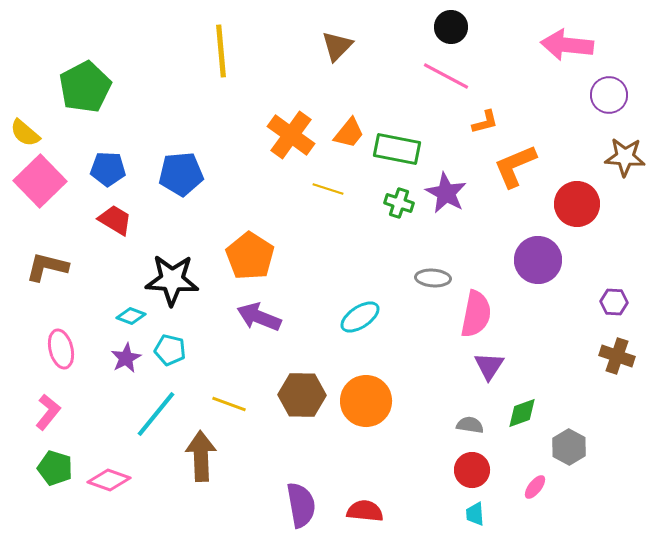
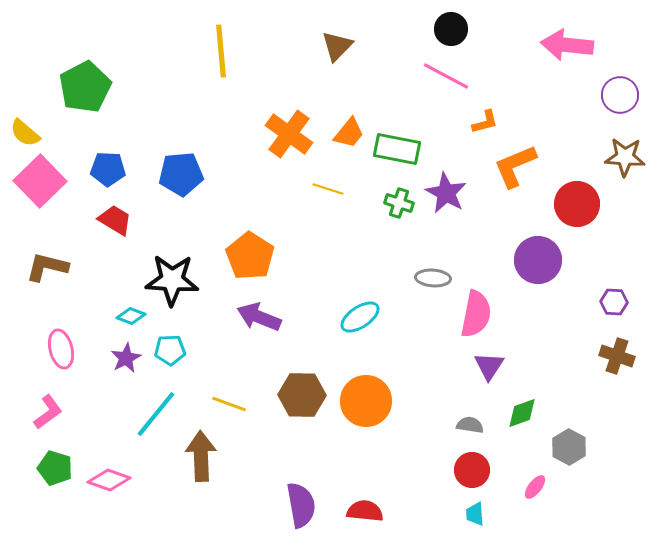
black circle at (451, 27): moved 2 px down
purple circle at (609, 95): moved 11 px right
orange cross at (291, 135): moved 2 px left, 1 px up
cyan pentagon at (170, 350): rotated 16 degrees counterclockwise
pink L-shape at (48, 412): rotated 15 degrees clockwise
